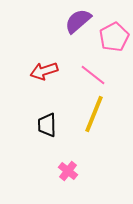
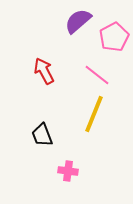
red arrow: rotated 80 degrees clockwise
pink line: moved 4 px right
black trapezoid: moved 5 px left, 10 px down; rotated 20 degrees counterclockwise
pink cross: rotated 30 degrees counterclockwise
